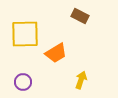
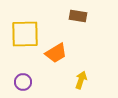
brown rectangle: moved 2 px left; rotated 18 degrees counterclockwise
